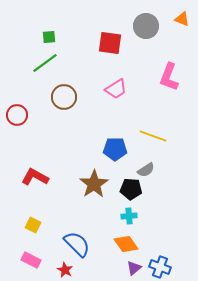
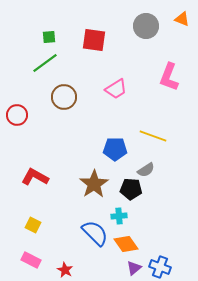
red square: moved 16 px left, 3 px up
cyan cross: moved 10 px left
blue semicircle: moved 18 px right, 11 px up
